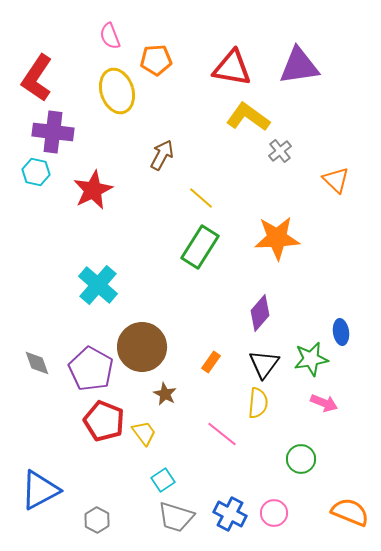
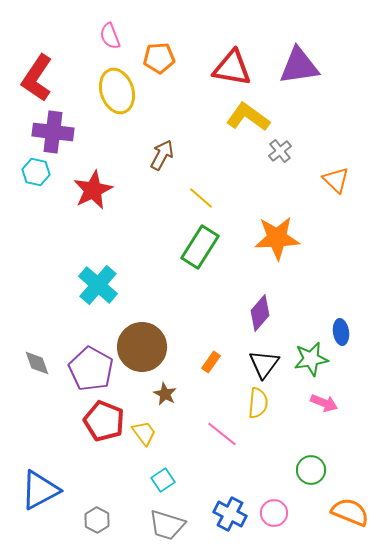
orange pentagon: moved 3 px right, 2 px up
green circle: moved 10 px right, 11 px down
gray trapezoid: moved 9 px left, 8 px down
